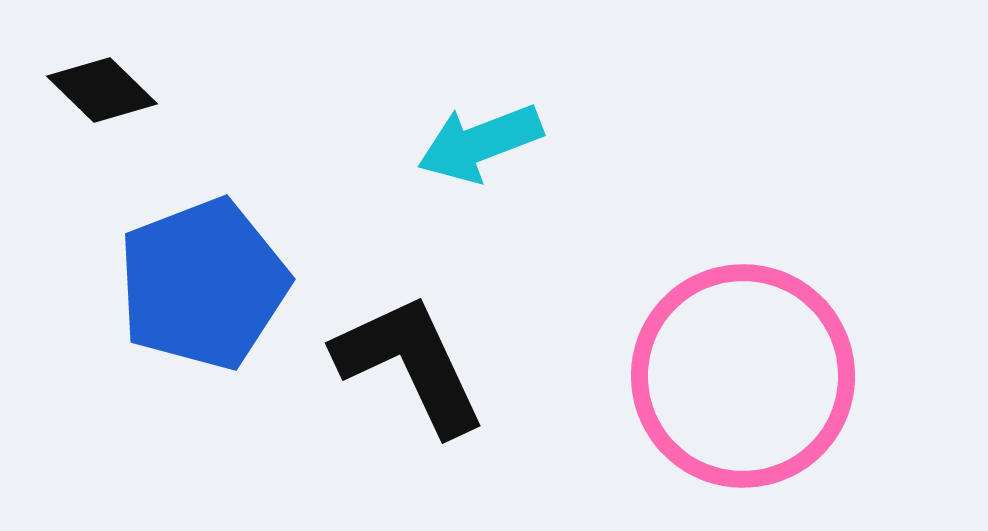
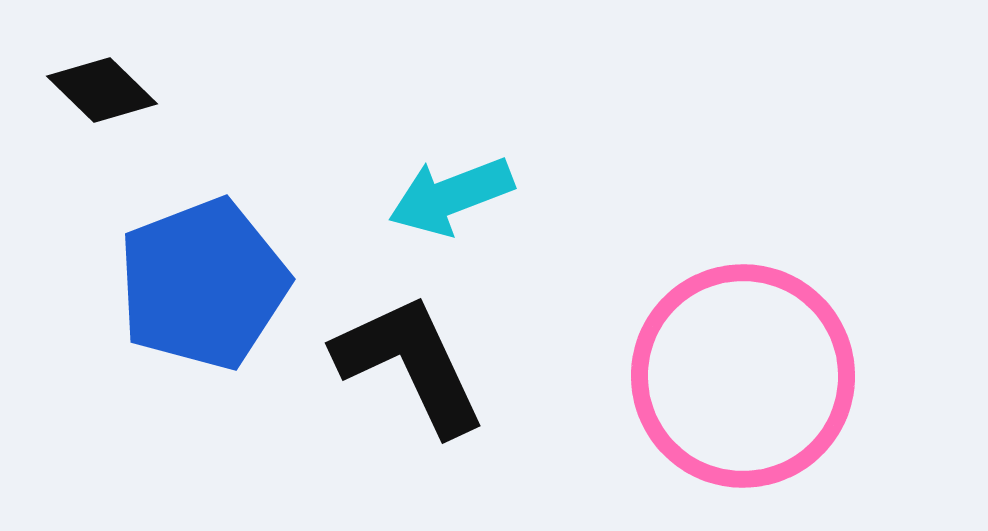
cyan arrow: moved 29 px left, 53 px down
